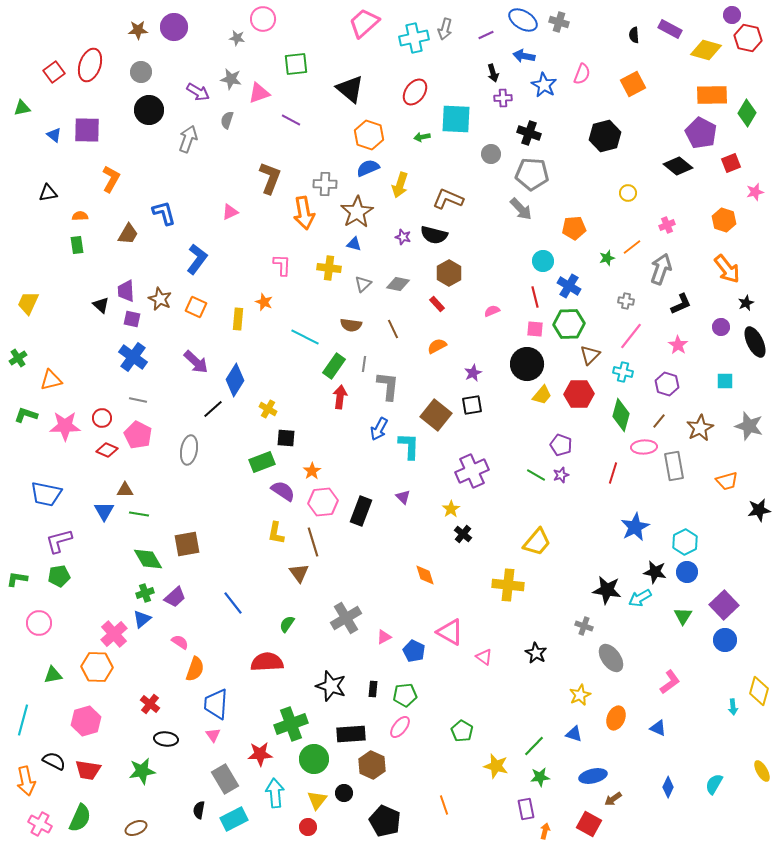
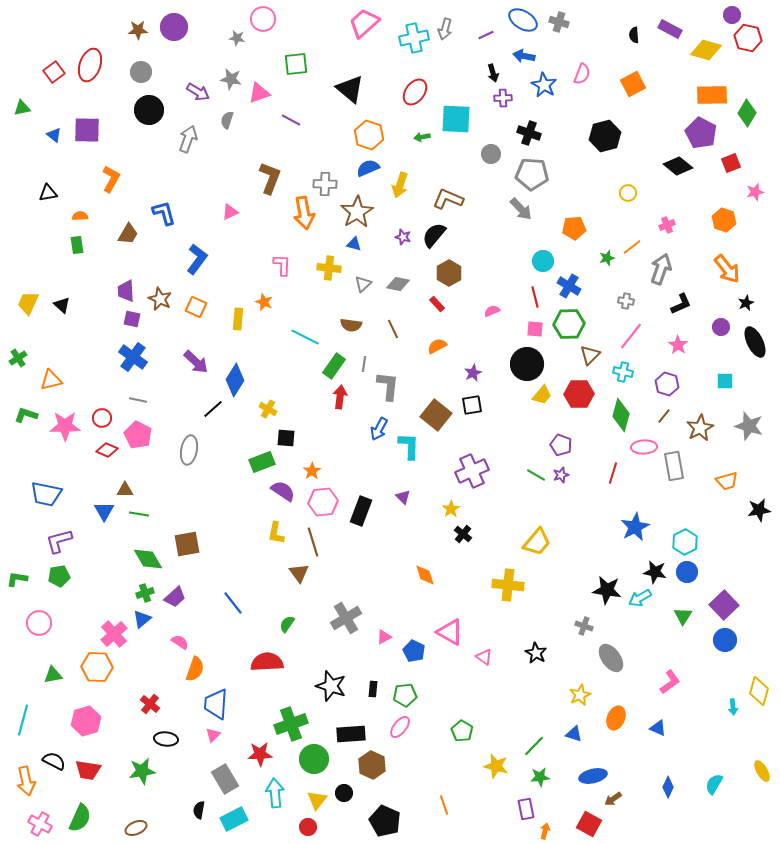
black semicircle at (434, 235): rotated 116 degrees clockwise
black triangle at (101, 305): moved 39 px left
brown line at (659, 421): moved 5 px right, 5 px up
pink triangle at (213, 735): rotated 21 degrees clockwise
